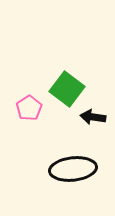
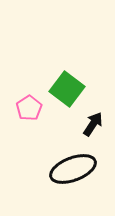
black arrow: moved 7 px down; rotated 115 degrees clockwise
black ellipse: rotated 15 degrees counterclockwise
